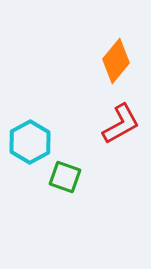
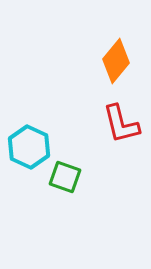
red L-shape: rotated 105 degrees clockwise
cyan hexagon: moved 1 px left, 5 px down; rotated 6 degrees counterclockwise
